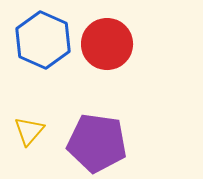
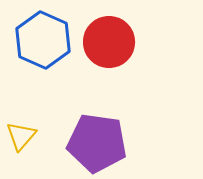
red circle: moved 2 px right, 2 px up
yellow triangle: moved 8 px left, 5 px down
